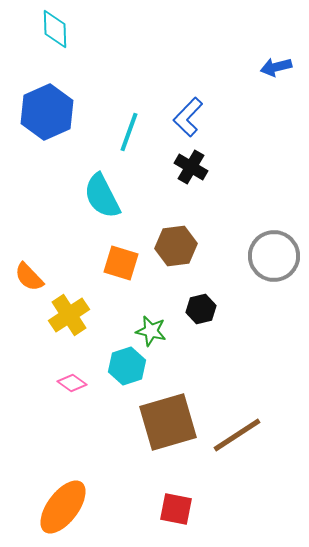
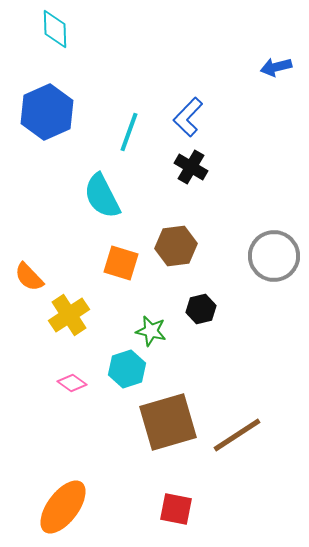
cyan hexagon: moved 3 px down
